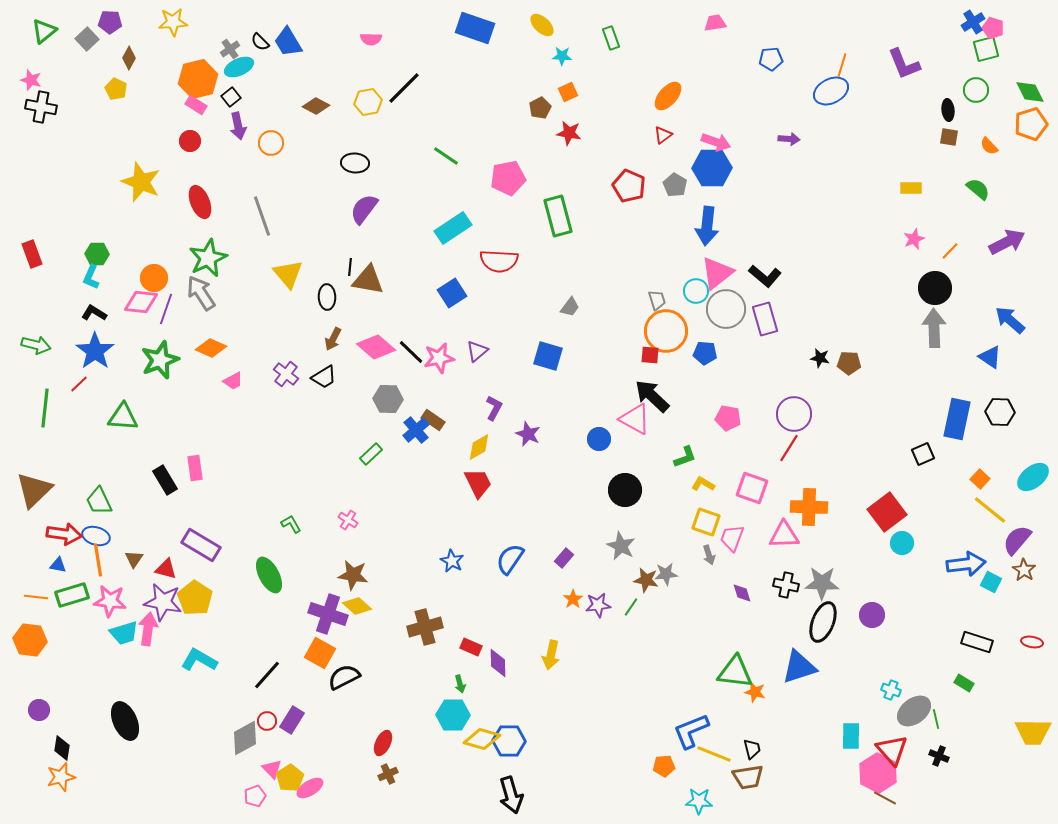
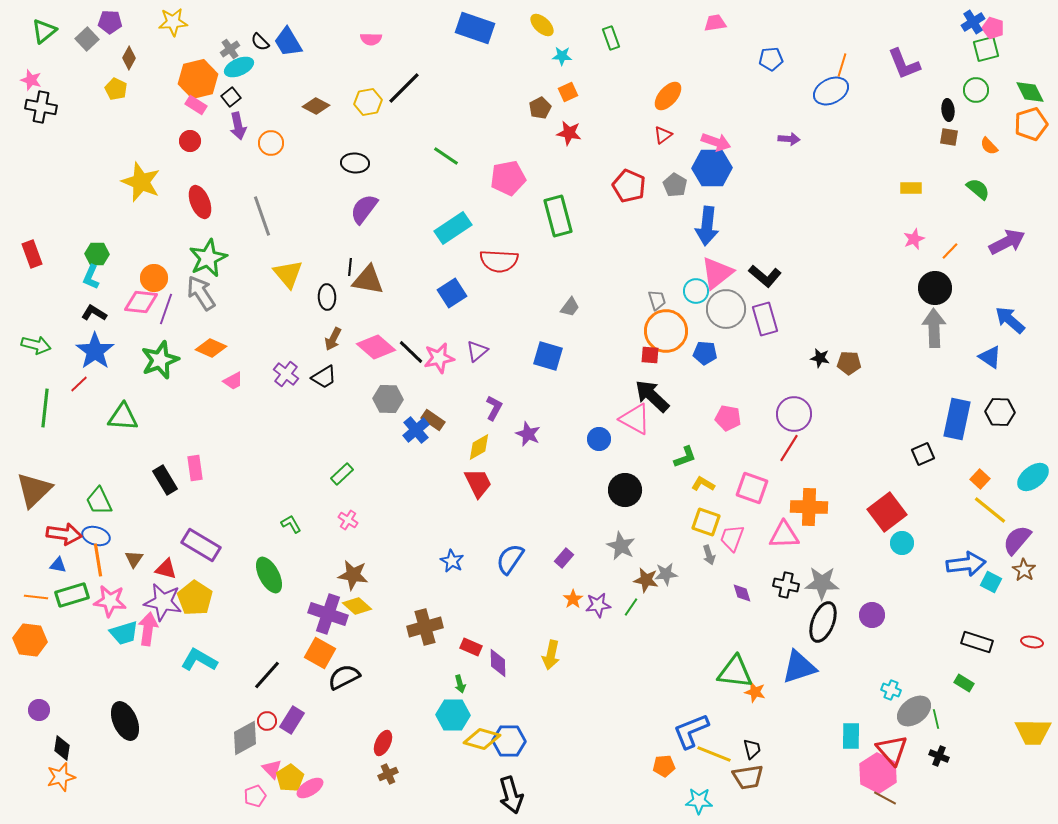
green rectangle at (371, 454): moved 29 px left, 20 px down
